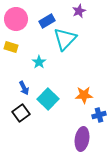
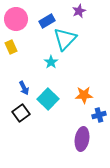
yellow rectangle: rotated 48 degrees clockwise
cyan star: moved 12 px right
